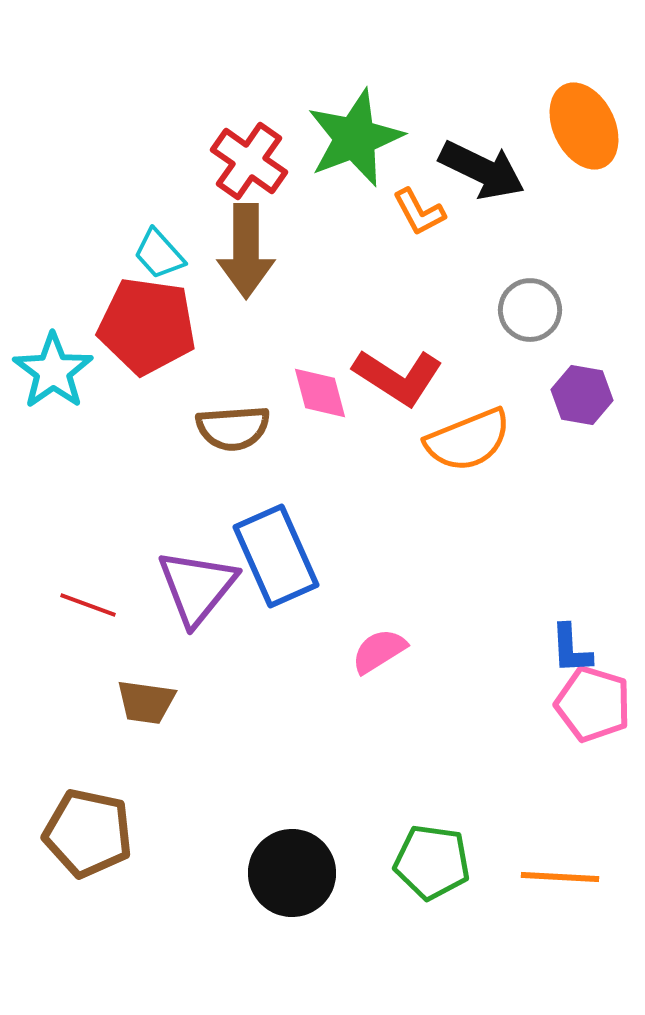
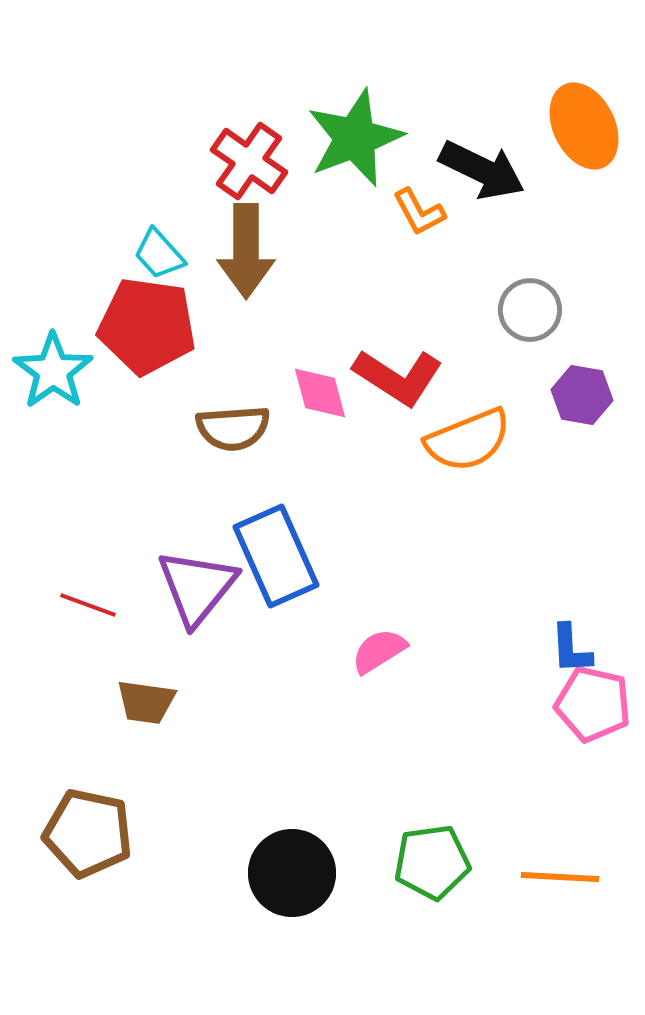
pink pentagon: rotated 4 degrees counterclockwise
green pentagon: rotated 16 degrees counterclockwise
